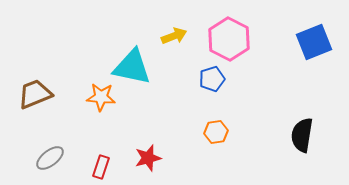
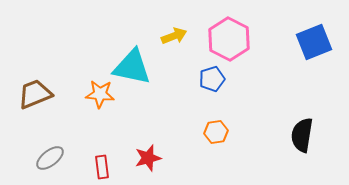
orange star: moved 1 px left, 3 px up
red rectangle: moved 1 px right; rotated 25 degrees counterclockwise
